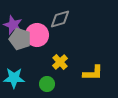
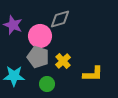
pink circle: moved 3 px right, 1 px down
gray pentagon: moved 18 px right, 18 px down
yellow cross: moved 3 px right, 1 px up
yellow L-shape: moved 1 px down
cyan star: moved 2 px up
